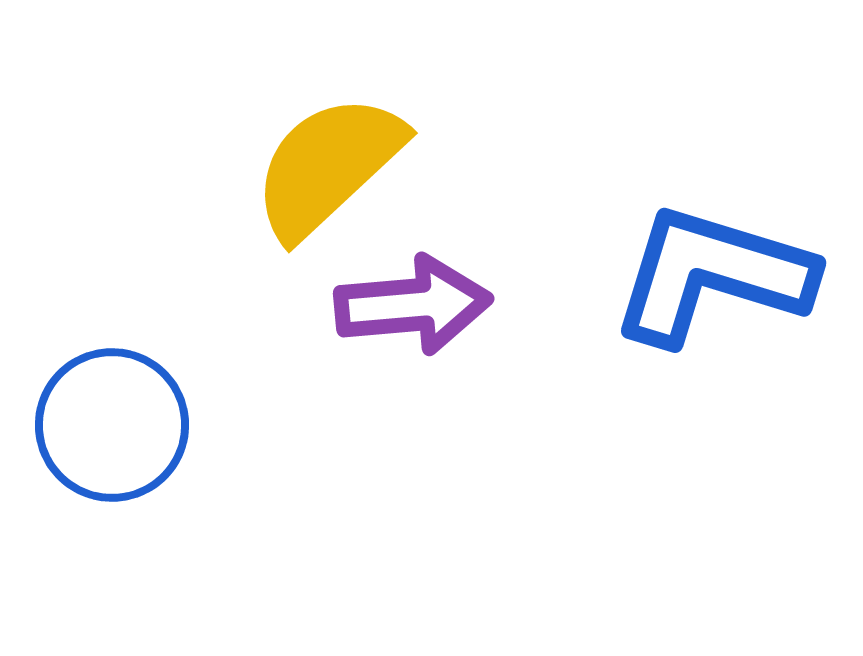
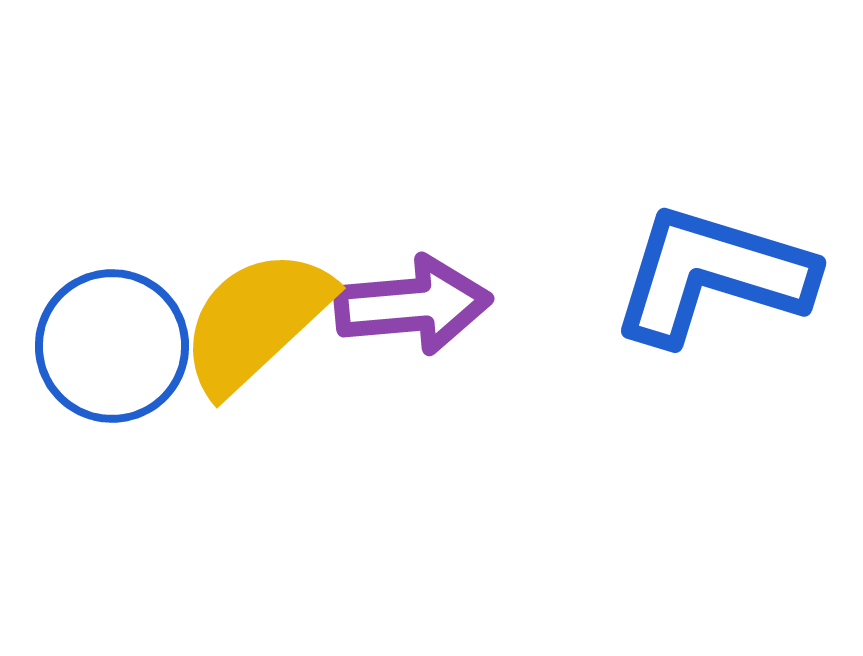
yellow semicircle: moved 72 px left, 155 px down
blue circle: moved 79 px up
